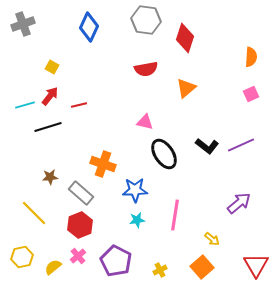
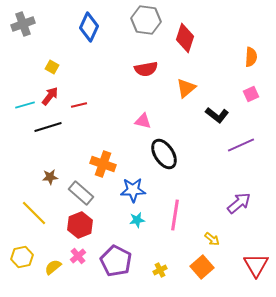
pink triangle: moved 2 px left, 1 px up
black L-shape: moved 10 px right, 31 px up
blue star: moved 2 px left
